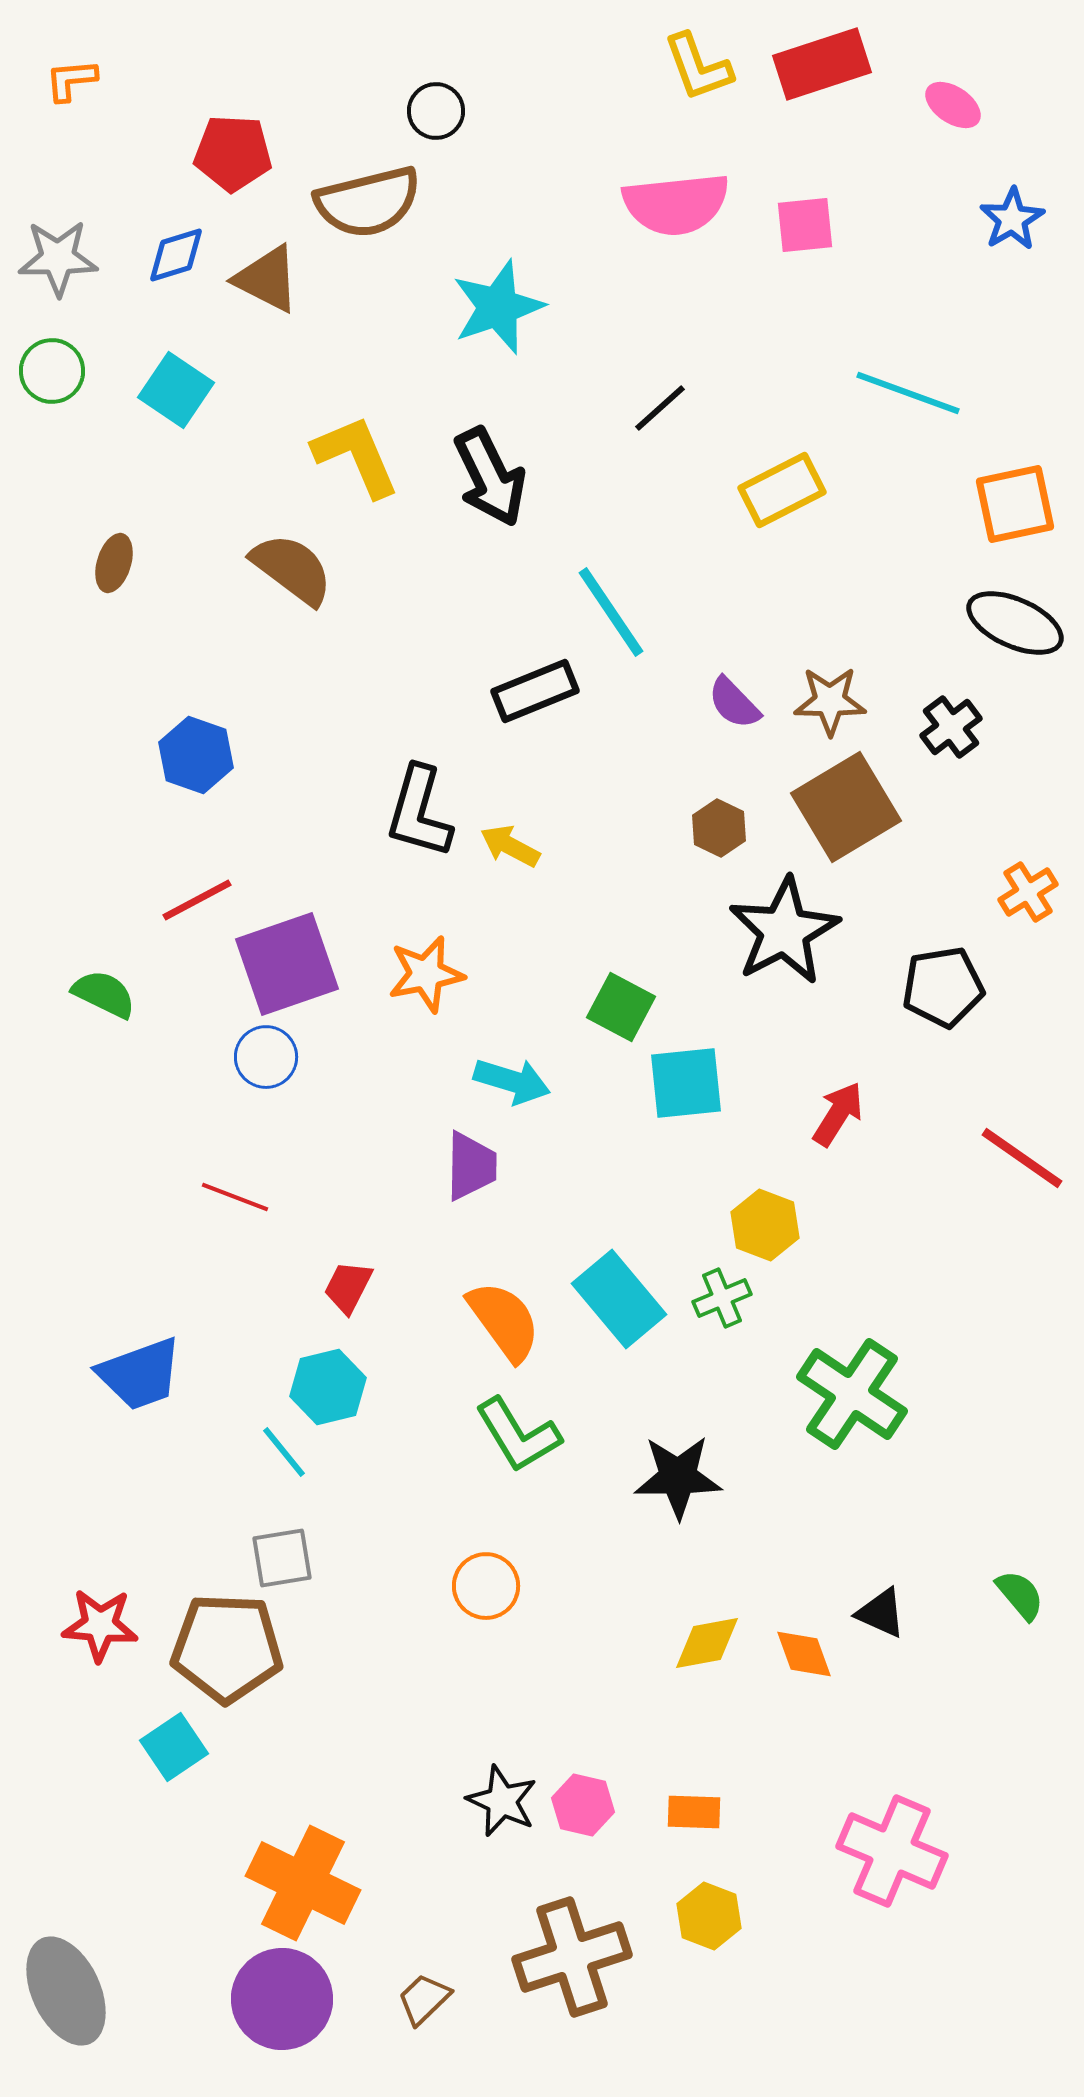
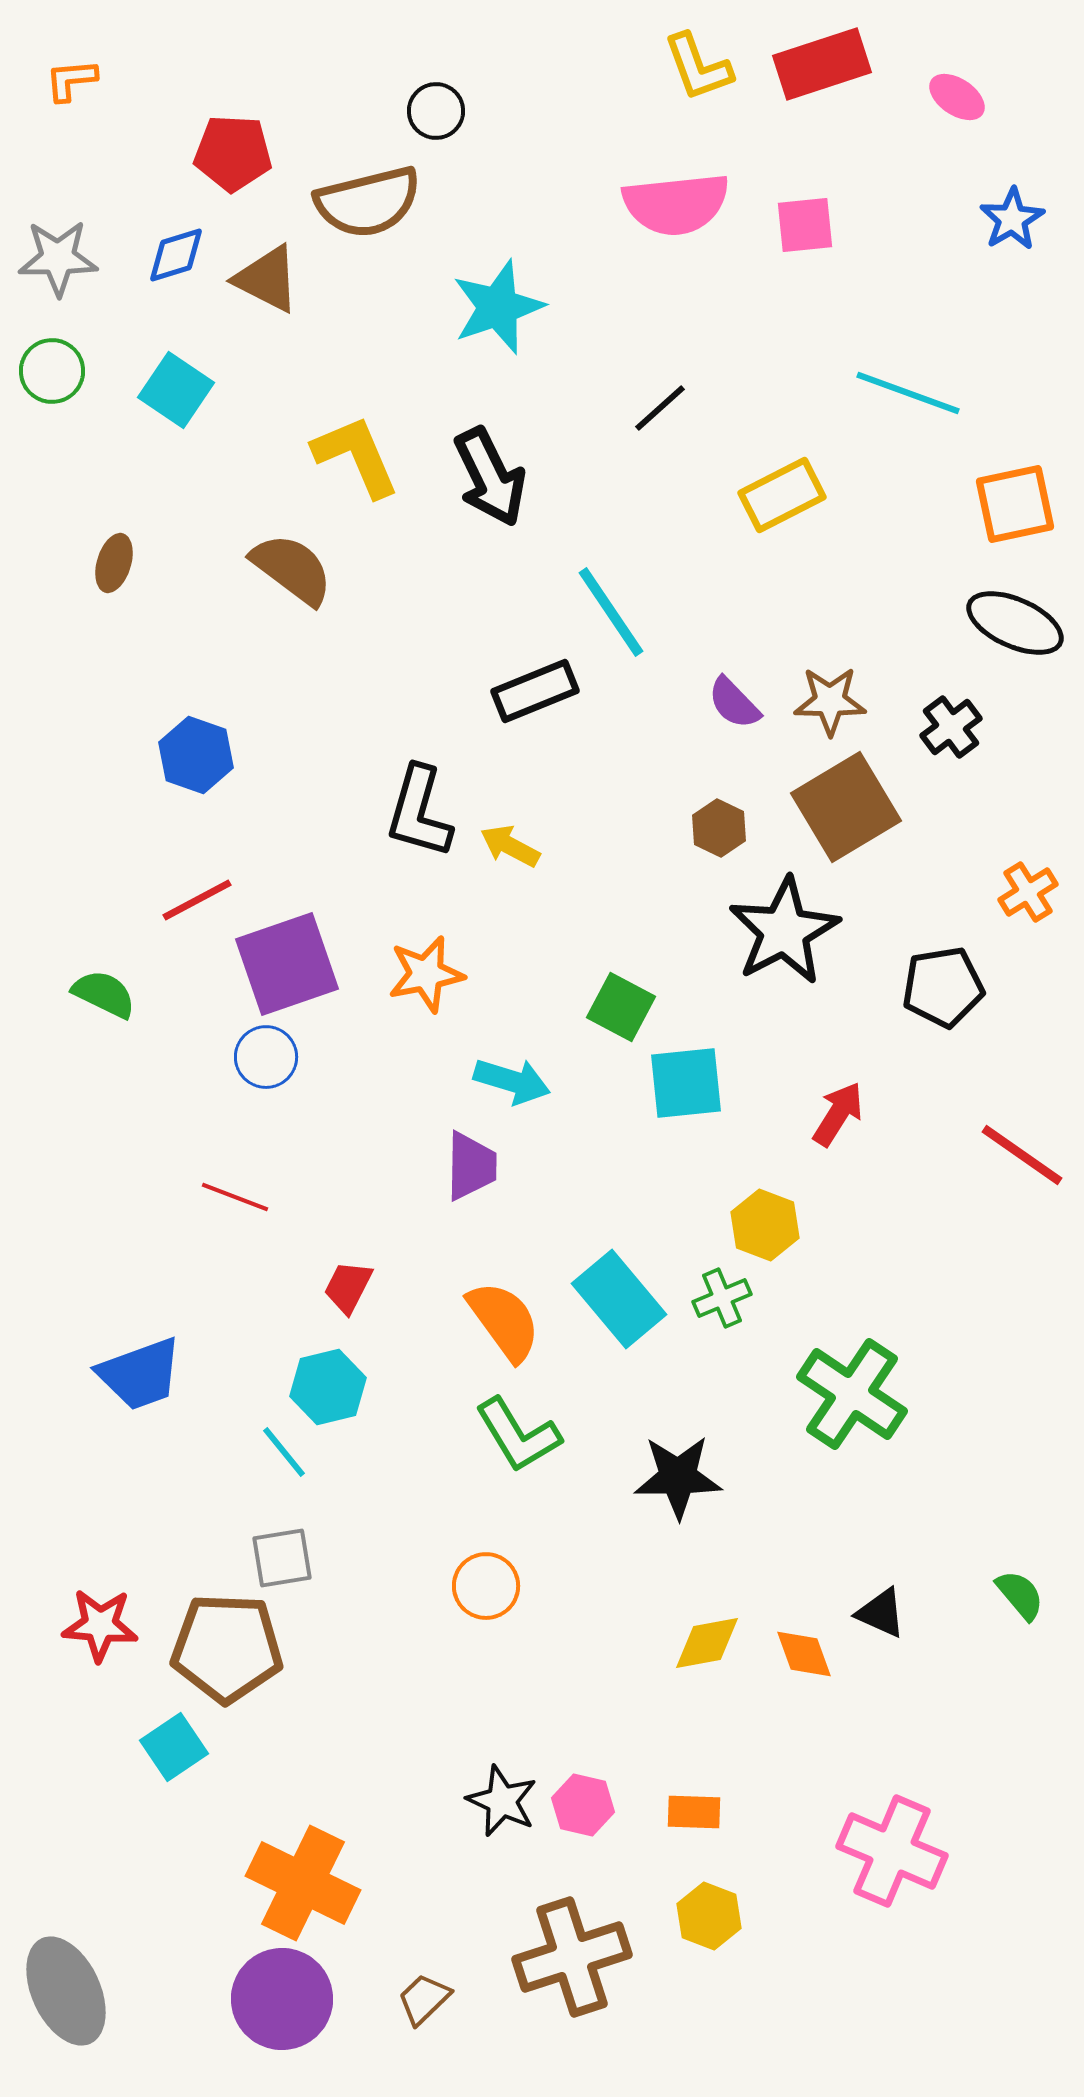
pink ellipse at (953, 105): moved 4 px right, 8 px up
yellow rectangle at (782, 490): moved 5 px down
red line at (1022, 1158): moved 3 px up
